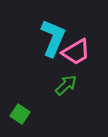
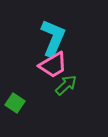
pink trapezoid: moved 23 px left, 13 px down
green square: moved 5 px left, 11 px up
